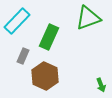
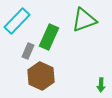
green triangle: moved 4 px left, 2 px down
gray rectangle: moved 5 px right, 5 px up
brown hexagon: moved 4 px left
green arrow: rotated 24 degrees clockwise
